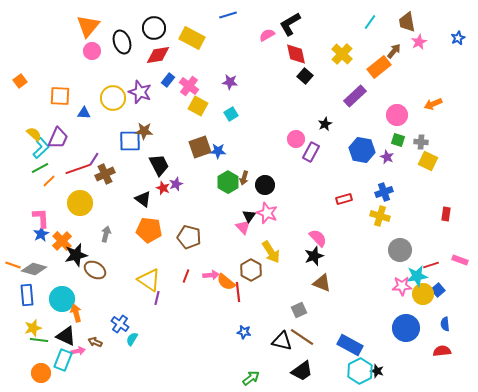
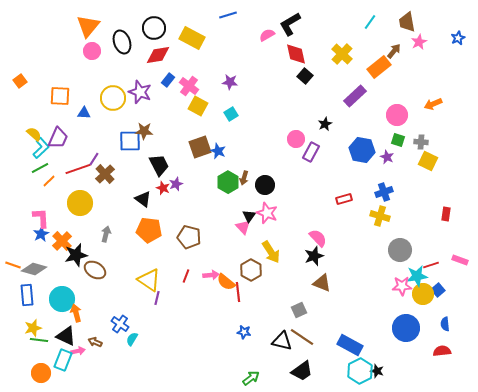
blue star at (218, 151): rotated 21 degrees clockwise
brown cross at (105, 174): rotated 18 degrees counterclockwise
